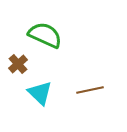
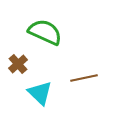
green semicircle: moved 3 px up
brown line: moved 6 px left, 12 px up
